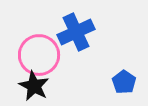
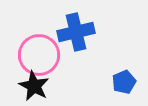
blue cross: rotated 12 degrees clockwise
blue pentagon: rotated 15 degrees clockwise
